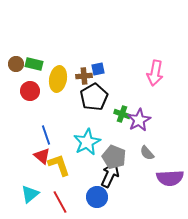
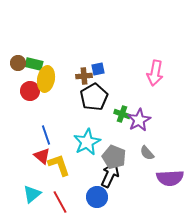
brown circle: moved 2 px right, 1 px up
yellow ellipse: moved 12 px left
cyan triangle: moved 2 px right
